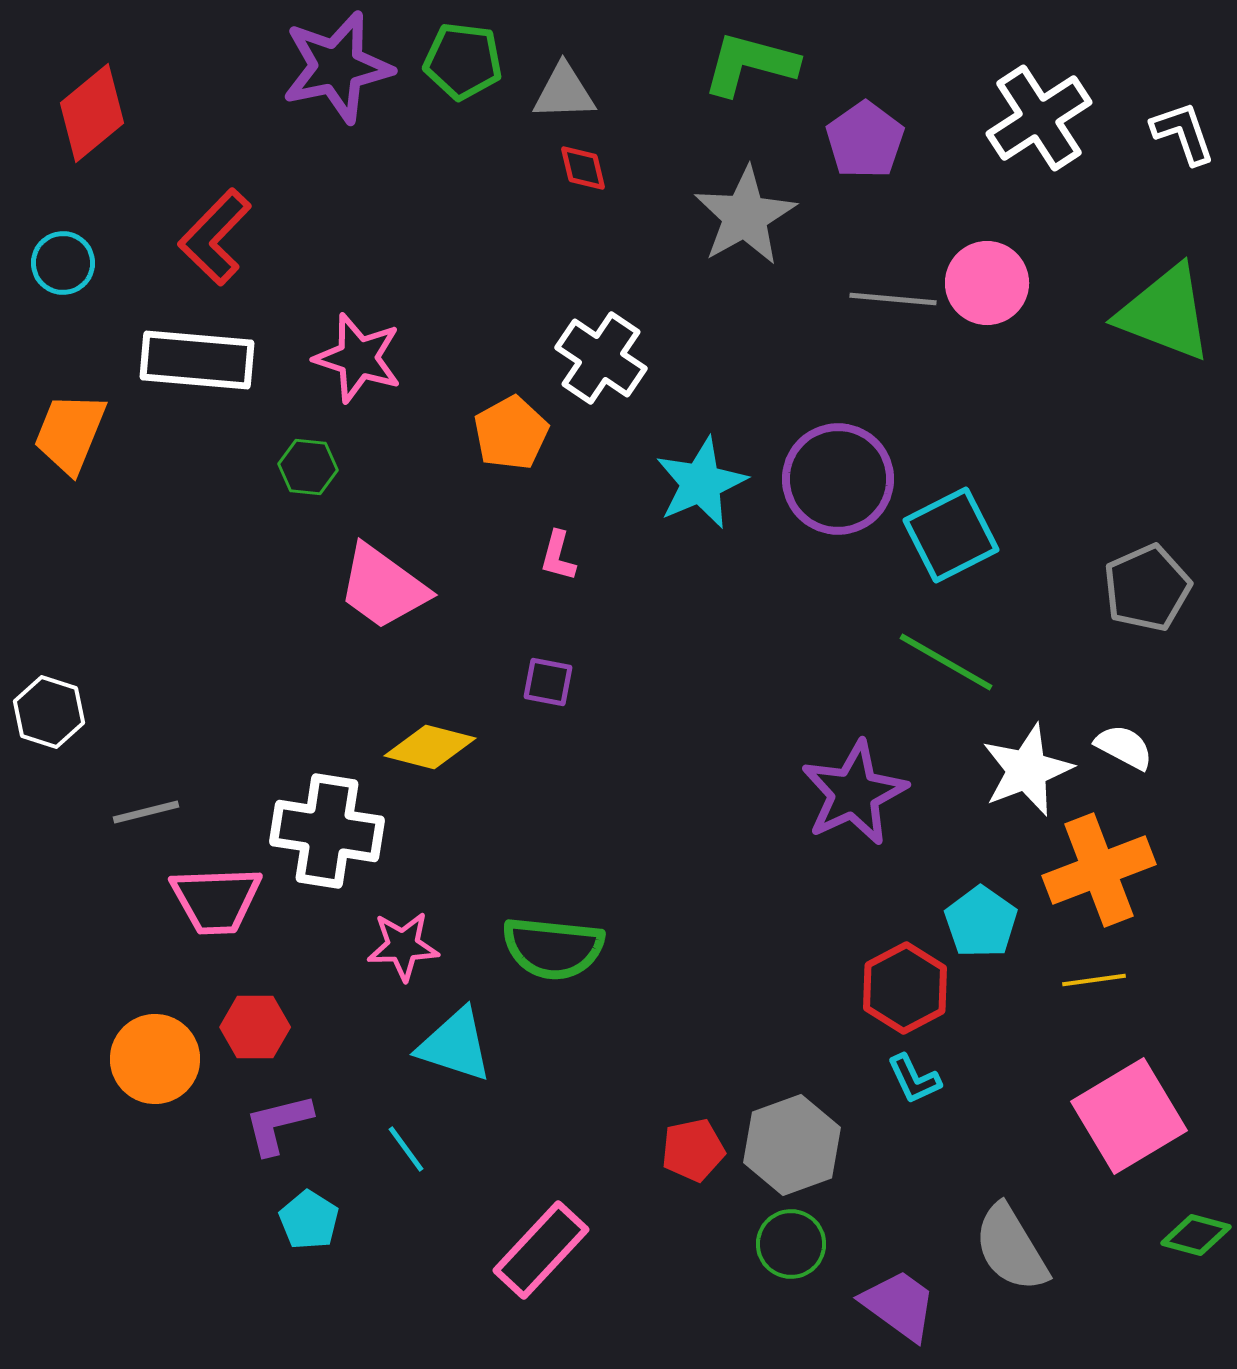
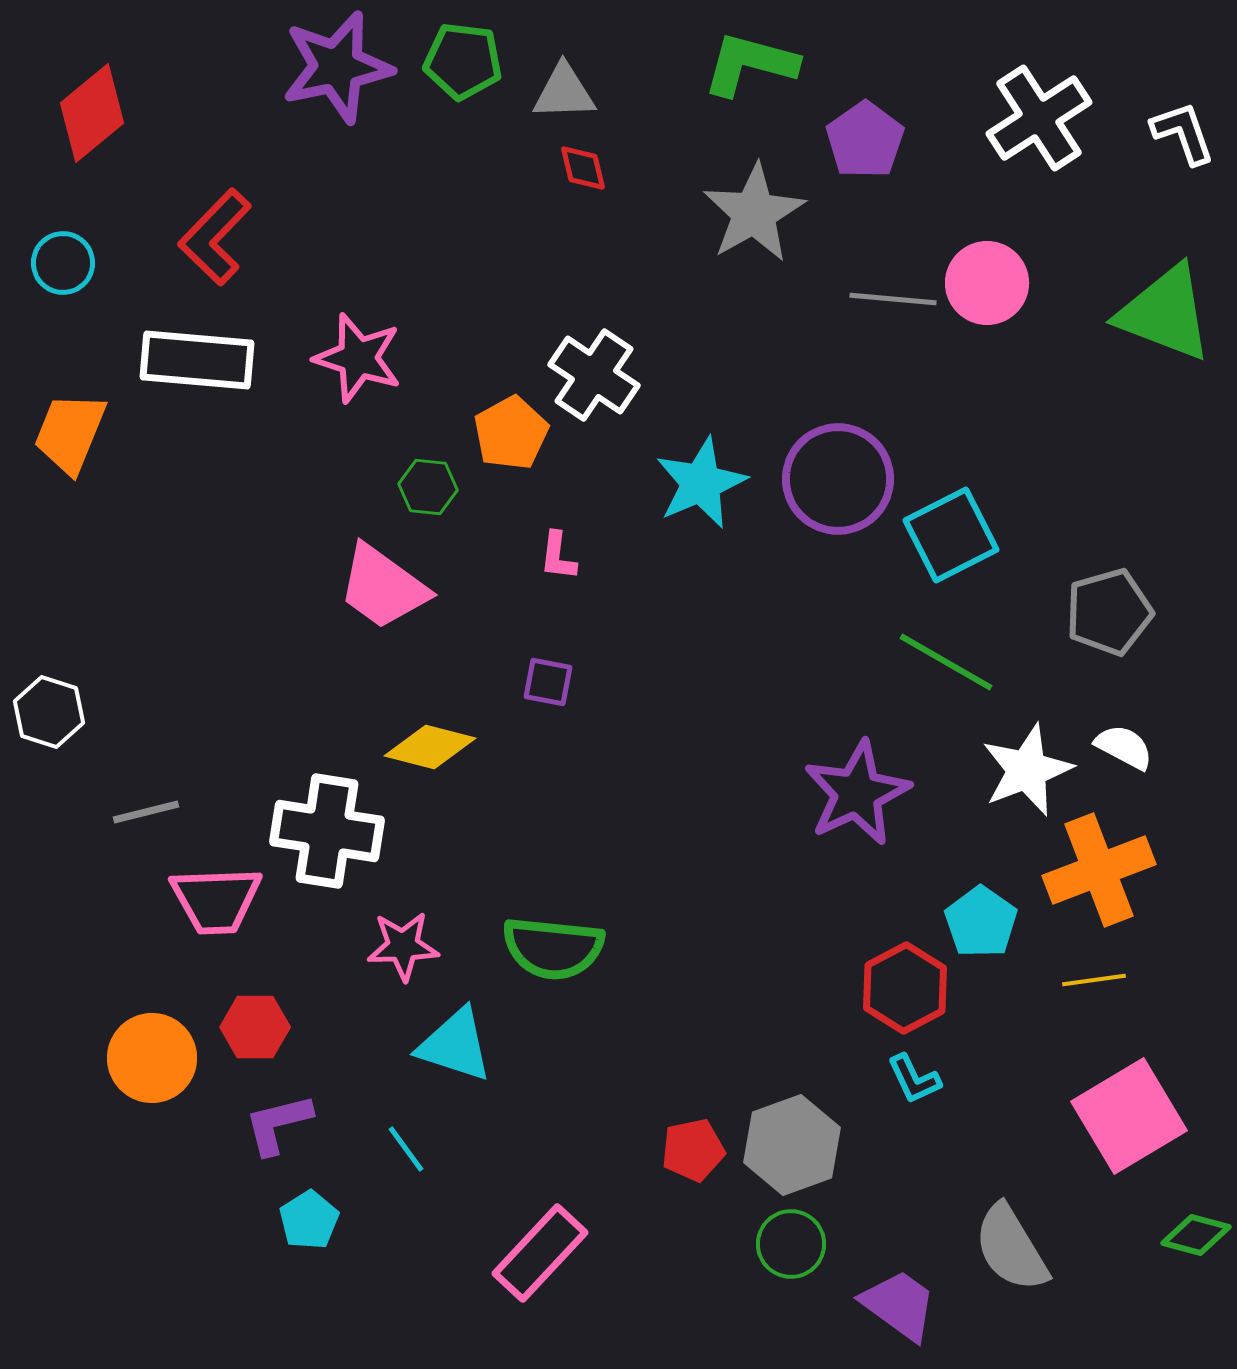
gray star at (745, 216): moved 9 px right, 3 px up
white cross at (601, 358): moved 7 px left, 17 px down
green hexagon at (308, 467): moved 120 px right, 20 px down
pink L-shape at (558, 556): rotated 8 degrees counterclockwise
gray pentagon at (1147, 588): moved 38 px left, 24 px down; rotated 8 degrees clockwise
purple star at (854, 793): moved 3 px right
orange circle at (155, 1059): moved 3 px left, 1 px up
cyan pentagon at (309, 1220): rotated 8 degrees clockwise
pink rectangle at (541, 1250): moved 1 px left, 3 px down
